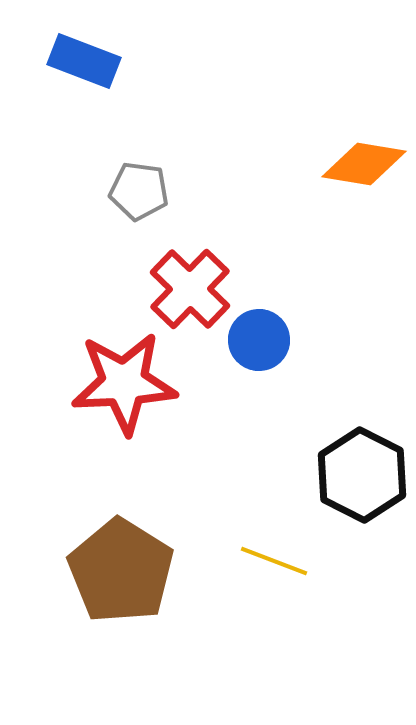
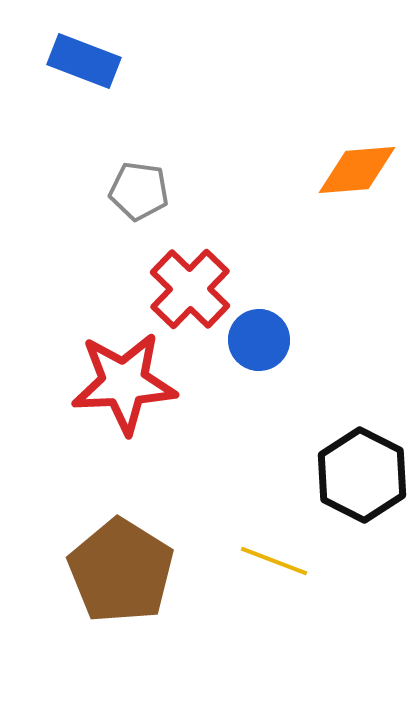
orange diamond: moved 7 px left, 6 px down; rotated 14 degrees counterclockwise
